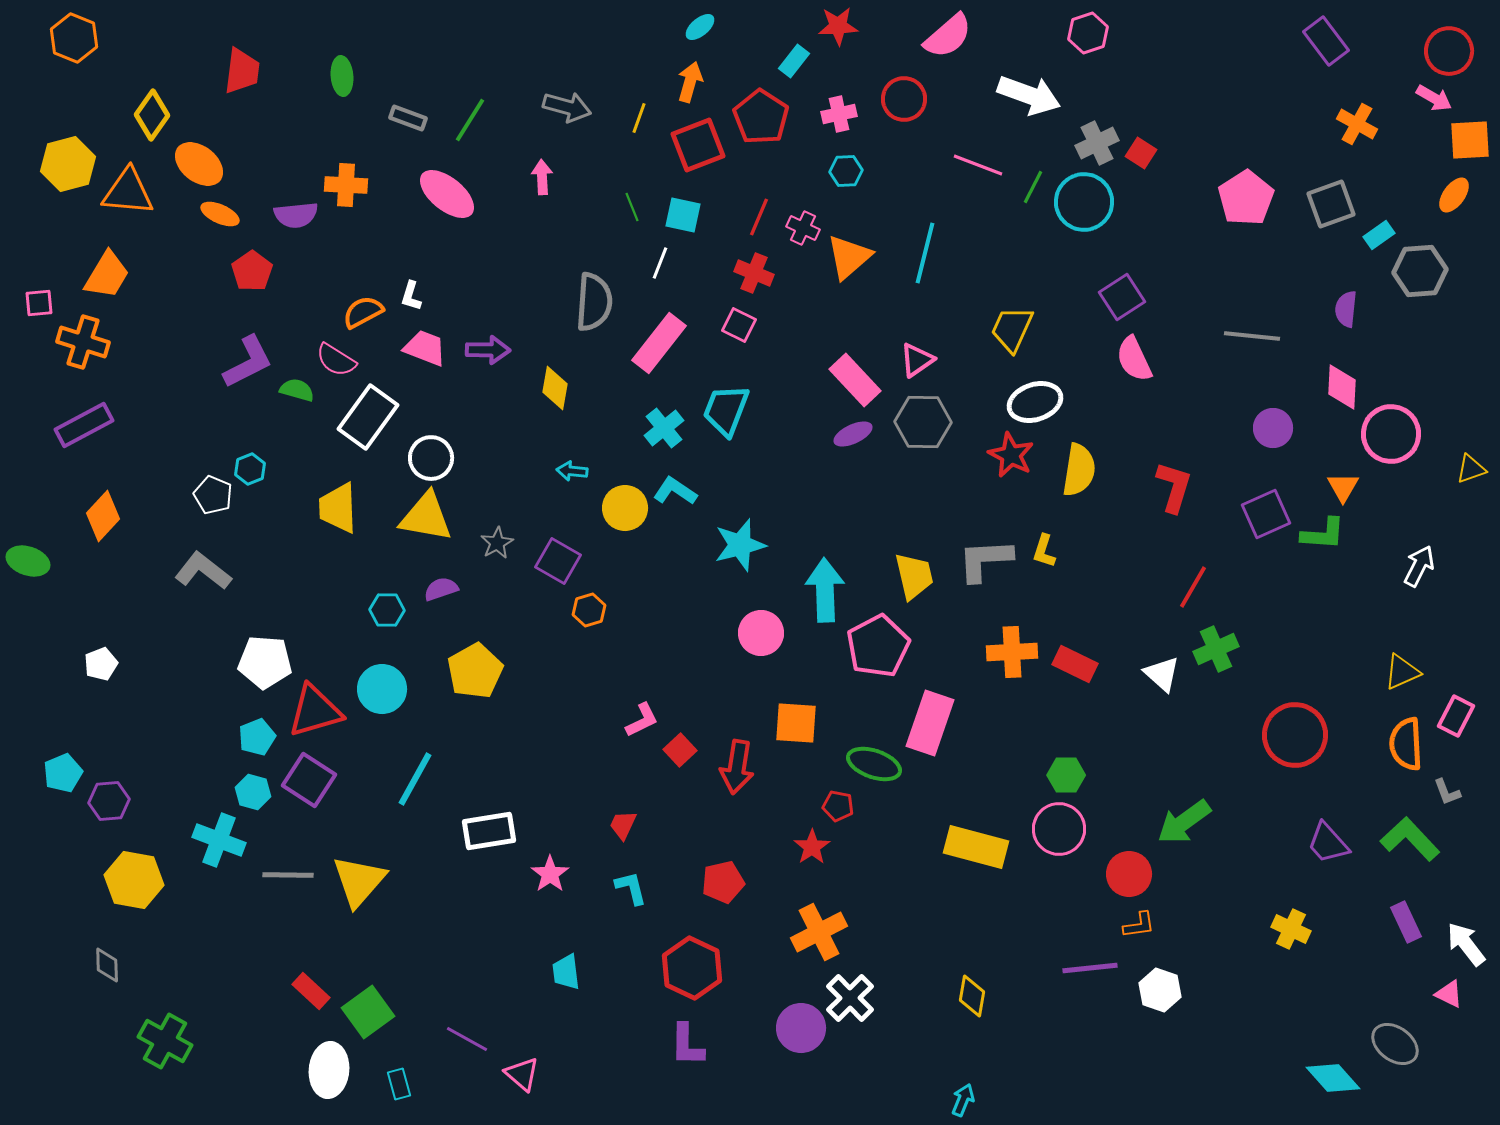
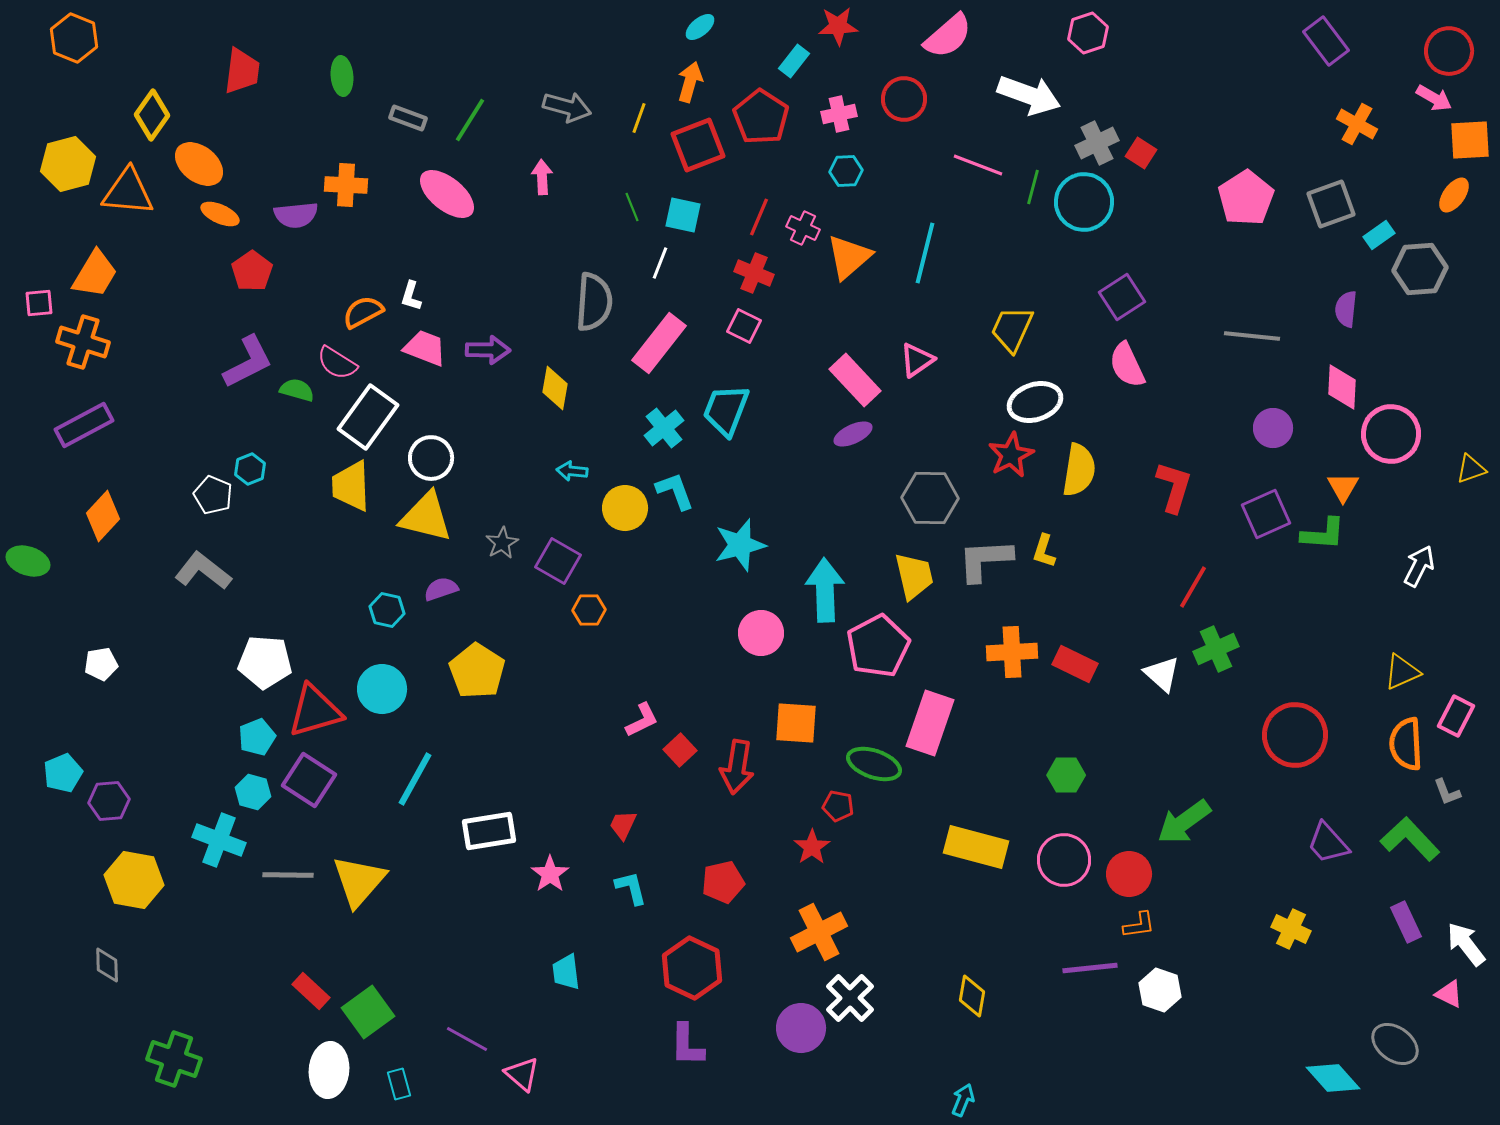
green line at (1033, 187): rotated 12 degrees counterclockwise
gray hexagon at (1420, 271): moved 2 px up
orange trapezoid at (107, 275): moved 12 px left, 1 px up
pink square at (739, 325): moved 5 px right, 1 px down
pink semicircle at (1134, 359): moved 7 px left, 6 px down
pink semicircle at (336, 360): moved 1 px right, 3 px down
gray hexagon at (923, 422): moved 7 px right, 76 px down
red star at (1011, 455): rotated 18 degrees clockwise
cyan L-shape at (675, 491): rotated 36 degrees clockwise
yellow trapezoid at (338, 508): moved 13 px right, 22 px up
yellow triangle at (426, 517): rotated 4 degrees clockwise
gray star at (497, 543): moved 5 px right
cyan hexagon at (387, 610): rotated 12 degrees clockwise
orange hexagon at (589, 610): rotated 16 degrees clockwise
white pentagon at (101, 664): rotated 12 degrees clockwise
yellow pentagon at (475, 671): moved 2 px right; rotated 10 degrees counterclockwise
pink circle at (1059, 829): moved 5 px right, 31 px down
green cross at (165, 1041): moved 9 px right, 18 px down; rotated 10 degrees counterclockwise
